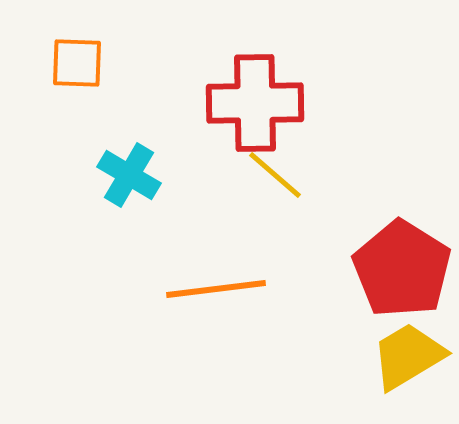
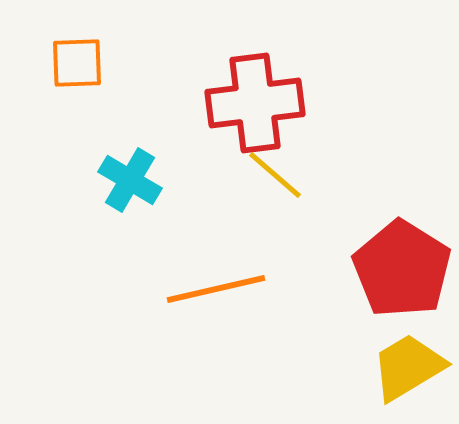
orange square: rotated 4 degrees counterclockwise
red cross: rotated 6 degrees counterclockwise
cyan cross: moved 1 px right, 5 px down
orange line: rotated 6 degrees counterclockwise
yellow trapezoid: moved 11 px down
